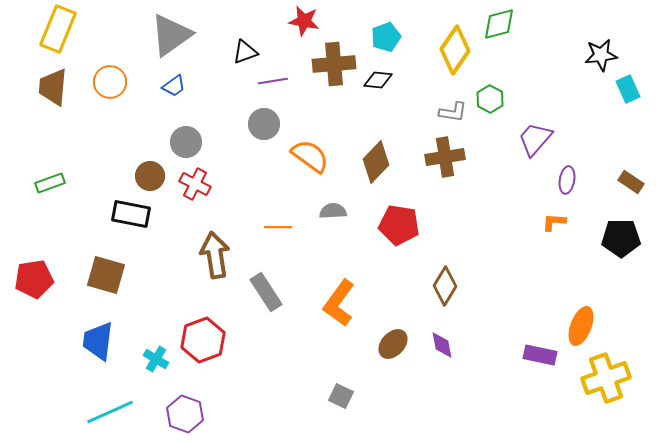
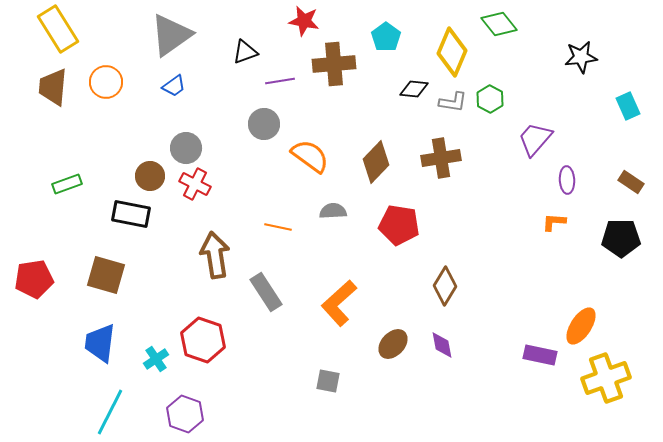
green diamond at (499, 24): rotated 66 degrees clockwise
yellow rectangle at (58, 29): rotated 54 degrees counterclockwise
cyan pentagon at (386, 37): rotated 16 degrees counterclockwise
yellow diamond at (455, 50): moved 3 px left, 2 px down; rotated 12 degrees counterclockwise
black star at (601, 55): moved 20 px left, 2 px down
black diamond at (378, 80): moved 36 px right, 9 px down
purple line at (273, 81): moved 7 px right
orange circle at (110, 82): moved 4 px left
cyan rectangle at (628, 89): moved 17 px down
gray L-shape at (453, 112): moved 10 px up
gray circle at (186, 142): moved 6 px down
brown cross at (445, 157): moved 4 px left, 1 px down
purple ellipse at (567, 180): rotated 12 degrees counterclockwise
green rectangle at (50, 183): moved 17 px right, 1 px down
orange line at (278, 227): rotated 12 degrees clockwise
orange L-shape at (339, 303): rotated 12 degrees clockwise
orange ellipse at (581, 326): rotated 12 degrees clockwise
red hexagon at (203, 340): rotated 21 degrees counterclockwise
blue trapezoid at (98, 341): moved 2 px right, 2 px down
cyan cross at (156, 359): rotated 25 degrees clockwise
gray square at (341, 396): moved 13 px left, 15 px up; rotated 15 degrees counterclockwise
cyan line at (110, 412): rotated 39 degrees counterclockwise
